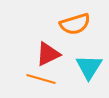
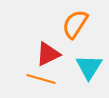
orange semicircle: rotated 140 degrees clockwise
